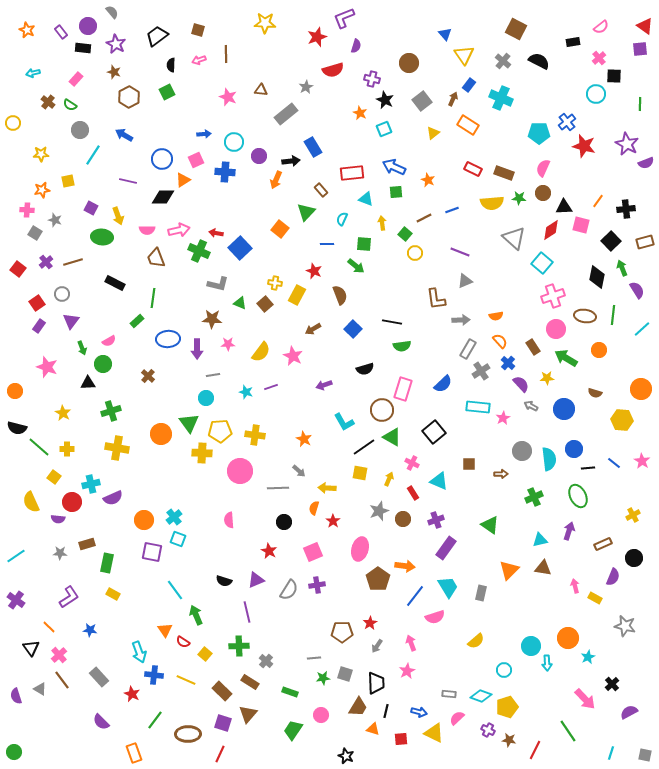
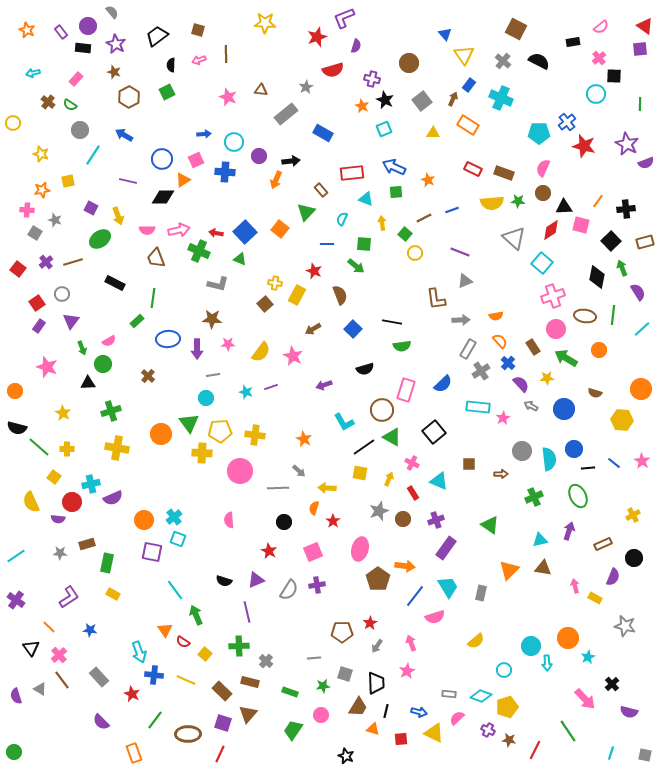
orange star at (360, 113): moved 2 px right, 7 px up
yellow triangle at (433, 133): rotated 40 degrees clockwise
blue rectangle at (313, 147): moved 10 px right, 14 px up; rotated 30 degrees counterclockwise
yellow star at (41, 154): rotated 21 degrees clockwise
green star at (519, 198): moved 1 px left, 3 px down
green ellipse at (102, 237): moved 2 px left, 2 px down; rotated 40 degrees counterclockwise
blue square at (240, 248): moved 5 px right, 16 px up
purple semicircle at (637, 290): moved 1 px right, 2 px down
green triangle at (240, 303): moved 44 px up
pink rectangle at (403, 389): moved 3 px right, 1 px down
green star at (323, 678): moved 8 px down
brown rectangle at (250, 682): rotated 18 degrees counterclockwise
purple semicircle at (629, 712): rotated 138 degrees counterclockwise
